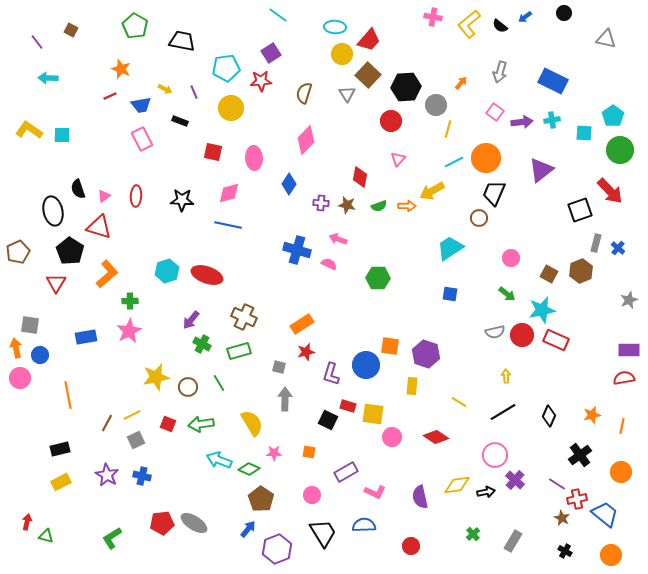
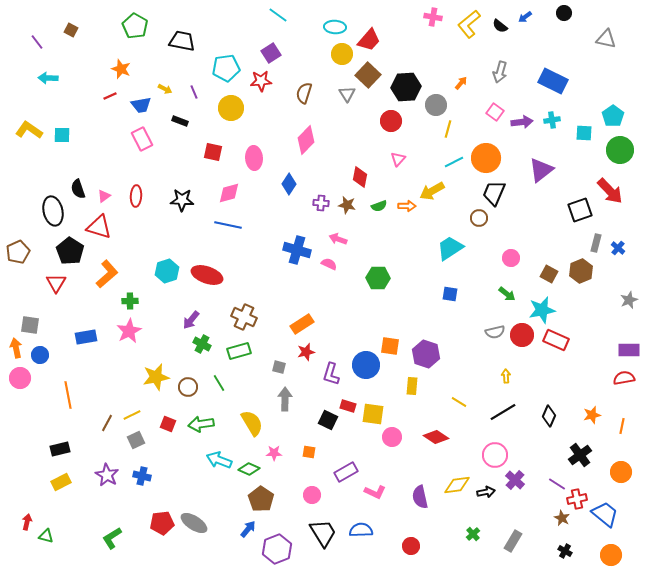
blue semicircle at (364, 525): moved 3 px left, 5 px down
